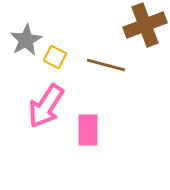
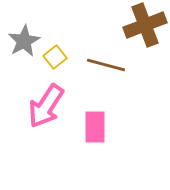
gray star: moved 2 px left, 1 px down
yellow square: rotated 25 degrees clockwise
pink rectangle: moved 7 px right, 3 px up
